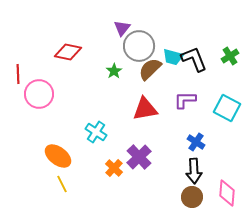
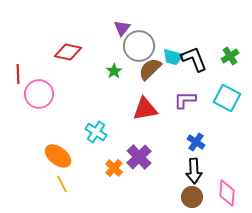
cyan square: moved 10 px up
